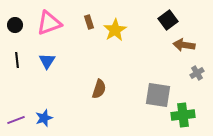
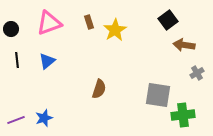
black circle: moved 4 px left, 4 px down
blue triangle: rotated 18 degrees clockwise
